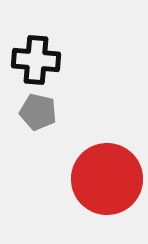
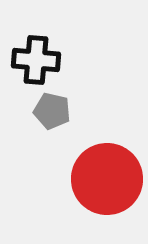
gray pentagon: moved 14 px right, 1 px up
